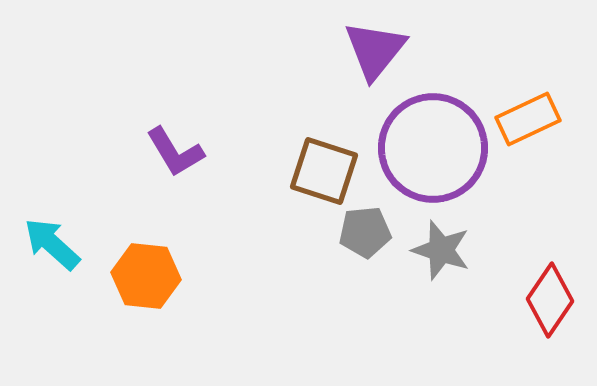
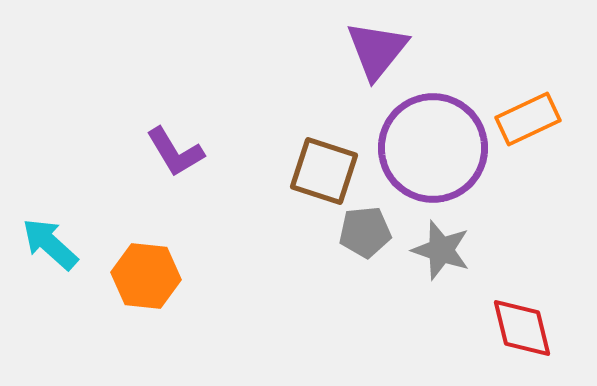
purple triangle: moved 2 px right
cyan arrow: moved 2 px left
red diamond: moved 28 px left, 28 px down; rotated 48 degrees counterclockwise
